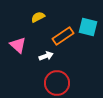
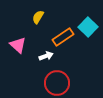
yellow semicircle: rotated 32 degrees counterclockwise
cyan square: rotated 30 degrees clockwise
orange rectangle: moved 1 px down
